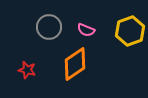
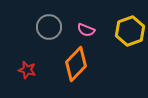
orange diamond: moved 1 px right; rotated 12 degrees counterclockwise
